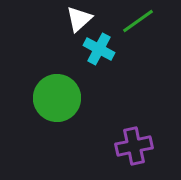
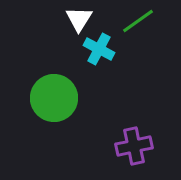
white triangle: rotated 16 degrees counterclockwise
green circle: moved 3 px left
